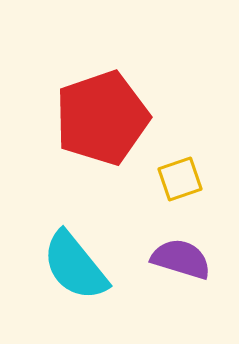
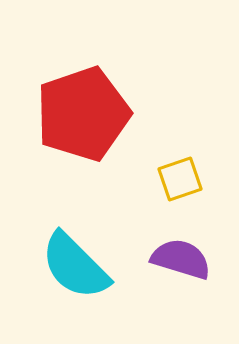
red pentagon: moved 19 px left, 4 px up
cyan semicircle: rotated 6 degrees counterclockwise
